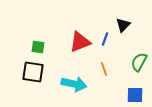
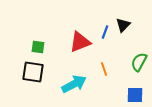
blue line: moved 7 px up
cyan arrow: rotated 40 degrees counterclockwise
